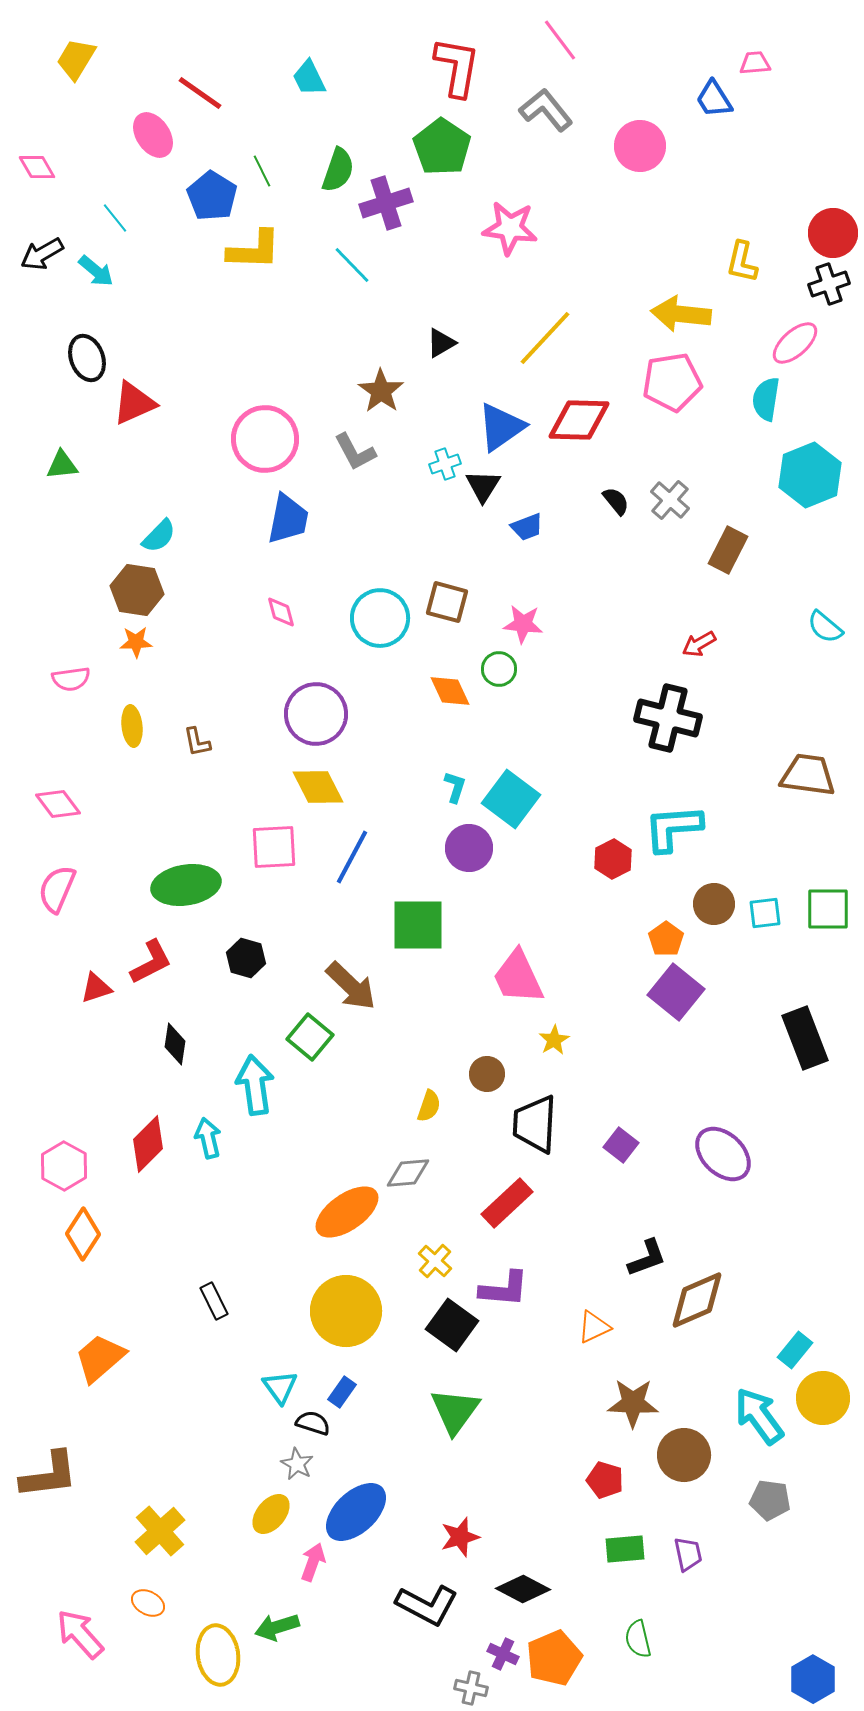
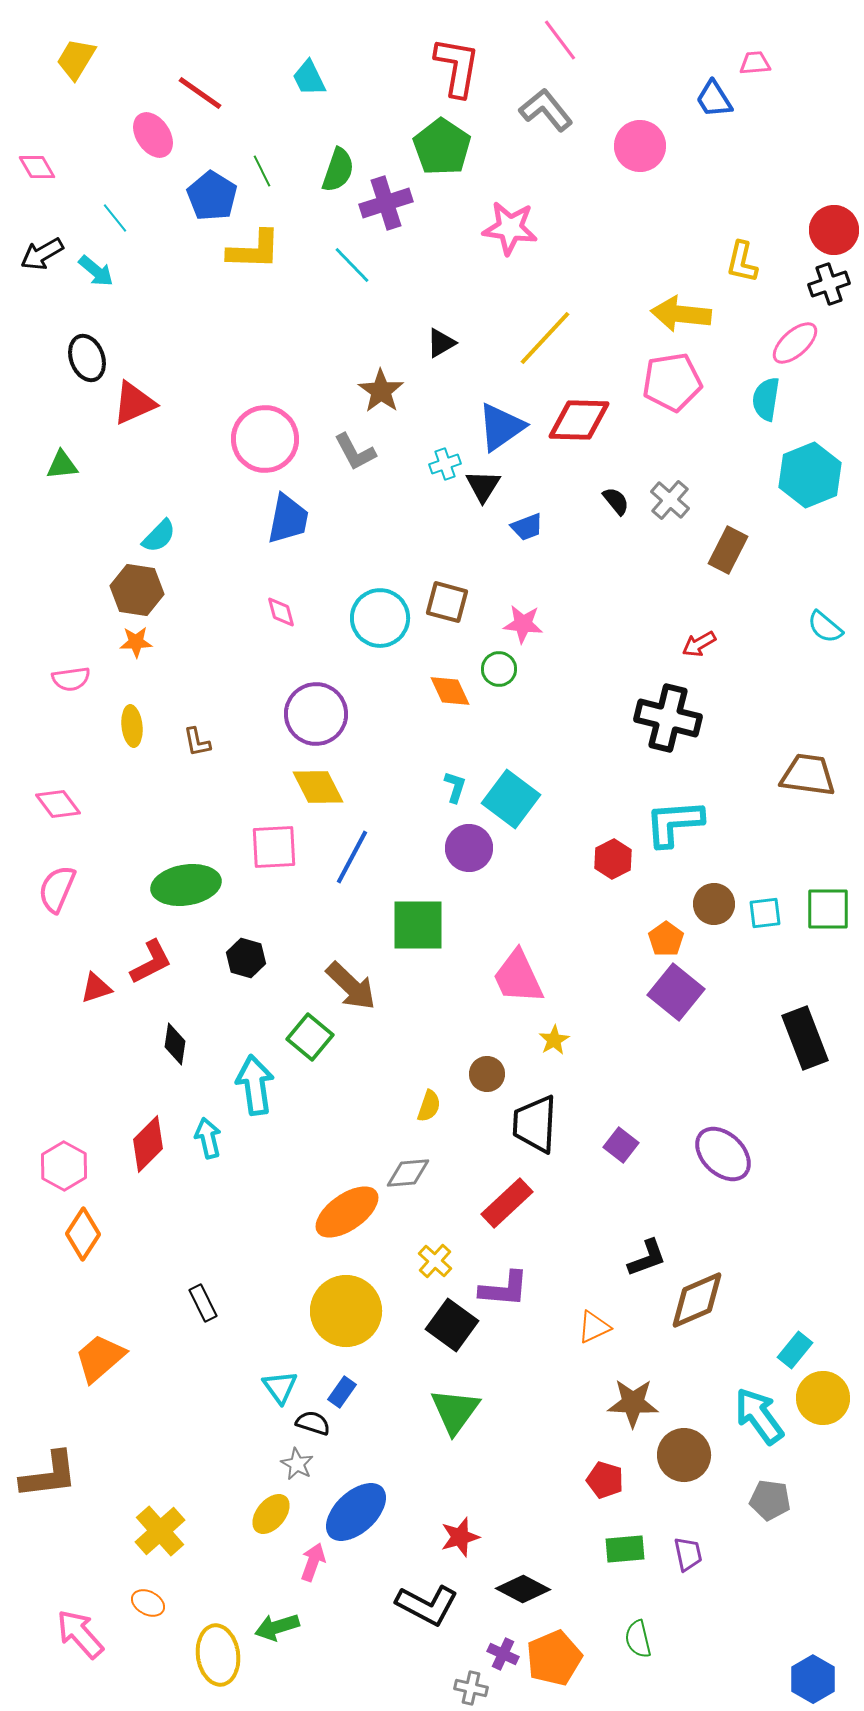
red circle at (833, 233): moved 1 px right, 3 px up
cyan L-shape at (673, 828): moved 1 px right, 5 px up
black rectangle at (214, 1301): moved 11 px left, 2 px down
